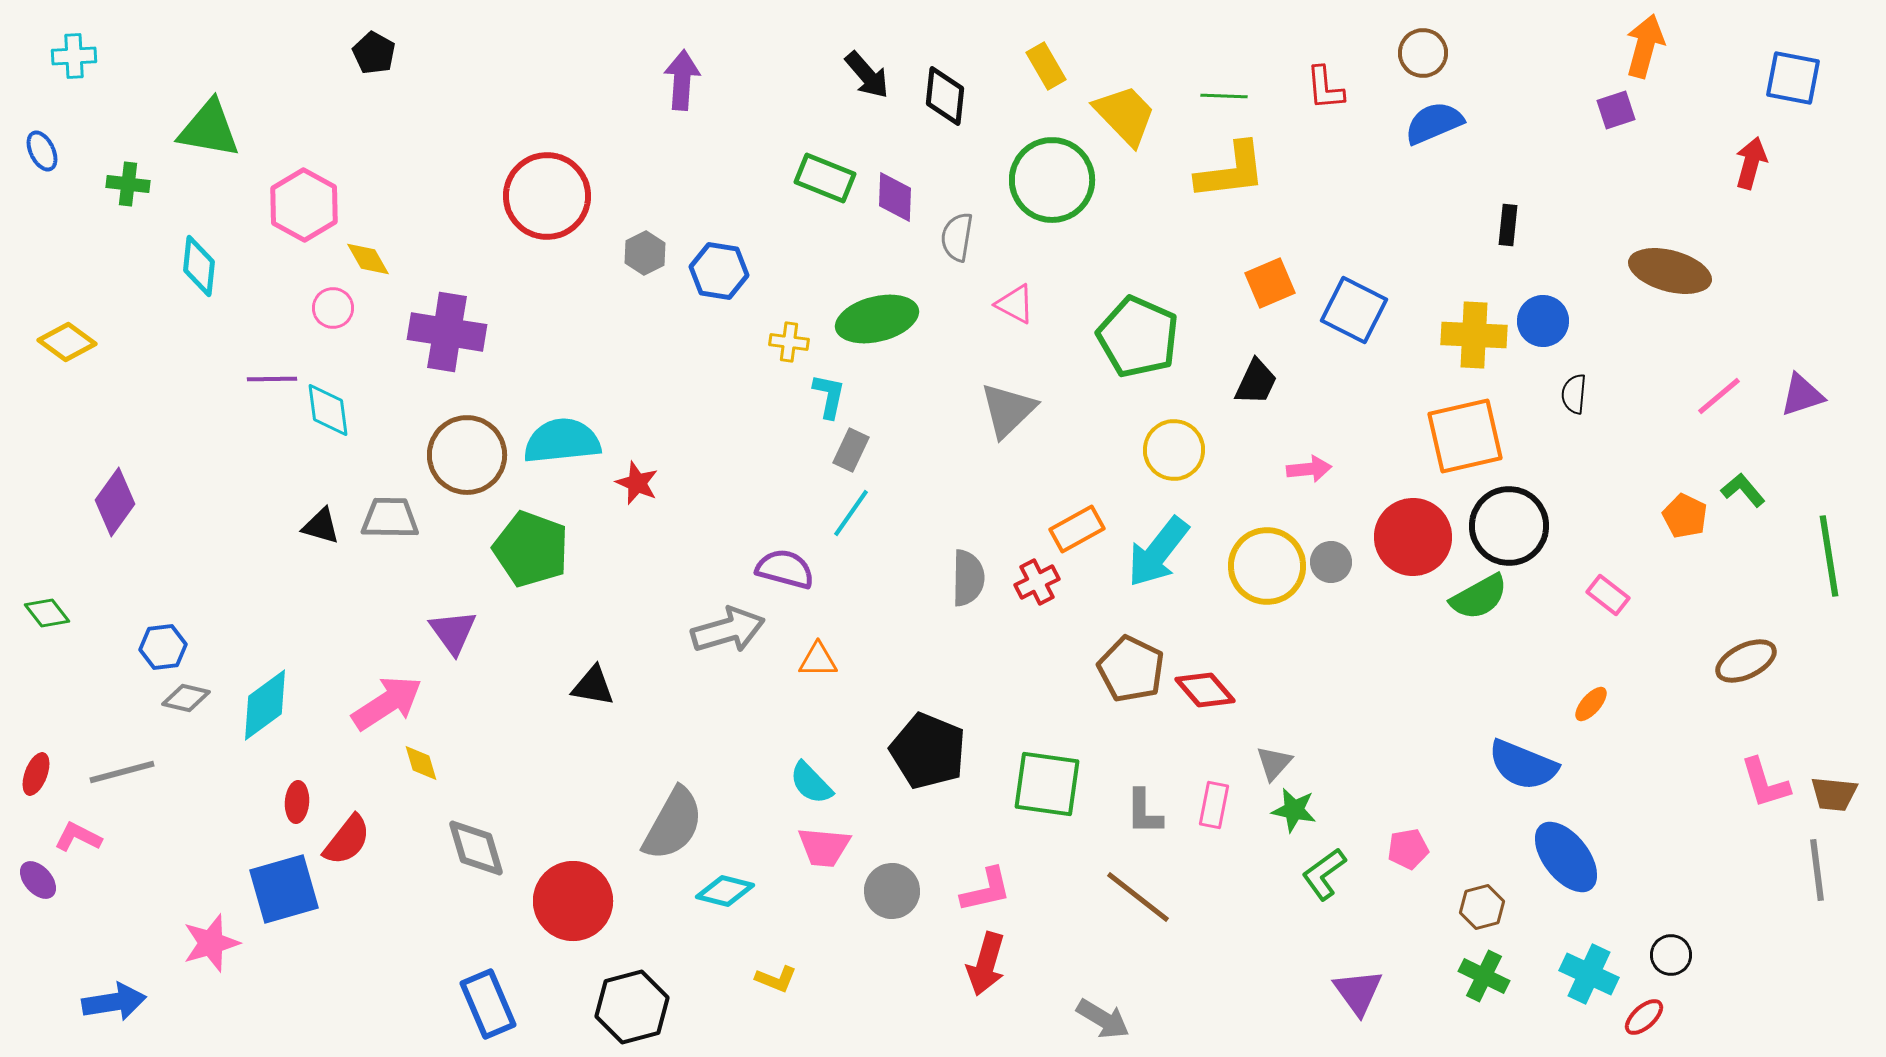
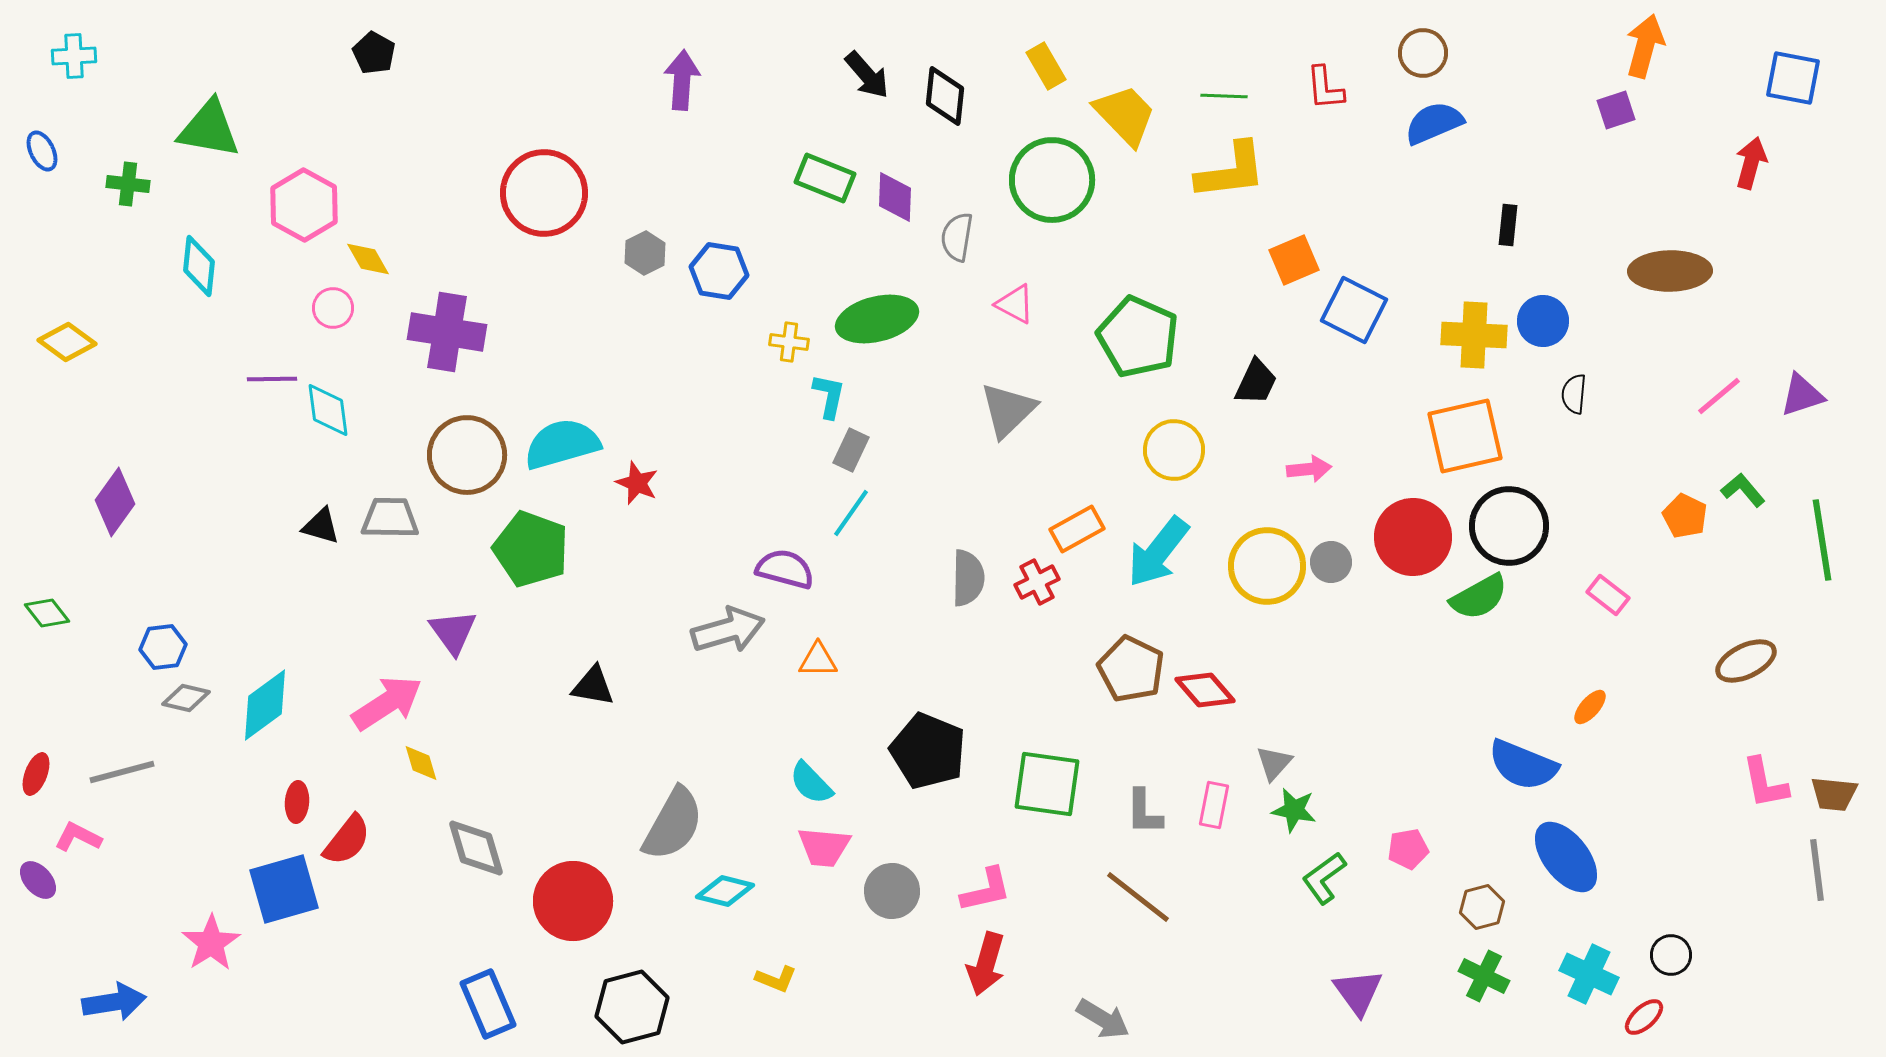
red circle at (547, 196): moved 3 px left, 3 px up
brown ellipse at (1670, 271): rotated 16 degrees counterclockwise
orange square at (1270, 283): moved 24 px right, 23 px up
cyan semicircle at (562, 441): moved 3 px down; rotated 10 degrees counterclockwise
green line at (1829, 556): moved 7 px left, 16 px up
orange ellipse at (1591, 704): moved 1 px left, 3 px down
pink L-shape at (1765, 783): rotated 6 degrees clockwise
green L-shape at (1324, 874): moved 4 px down
pink star at (211, 943): rotated 16 degrees counterclockwise
